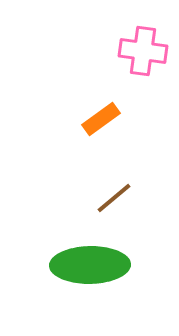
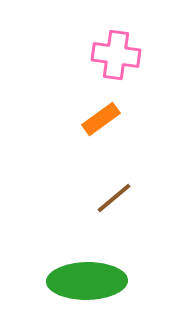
pink cross: moved 27 px left, 4 px down
green ellipse: moved 3 px left, 16 px down
